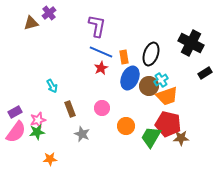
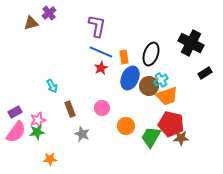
red pentagon: moved 3 px right
